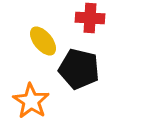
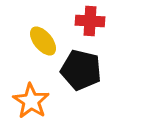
red cross: moved 3 px down
black pentagon: moved 2 px right, 1 px down
